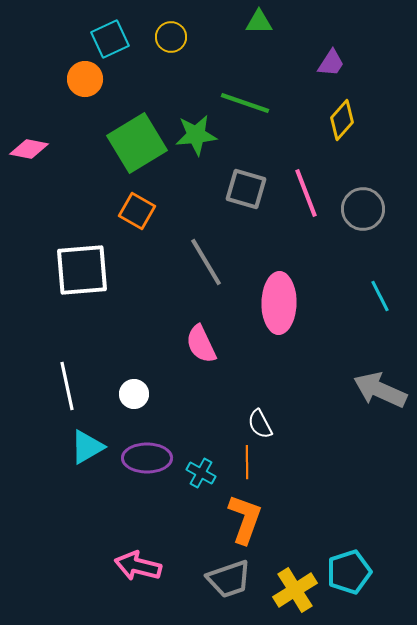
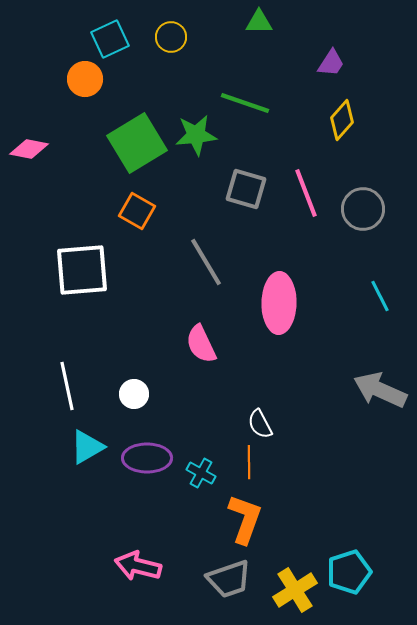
orange line: moved 2 px right
